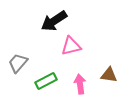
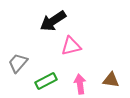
black arrow: moved 1 px left
brown triangle: moved 2 px right, 5 px down
